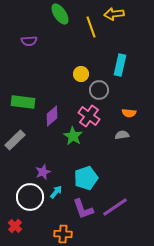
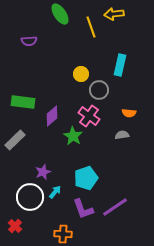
cyan arrow: moved 1 px left
